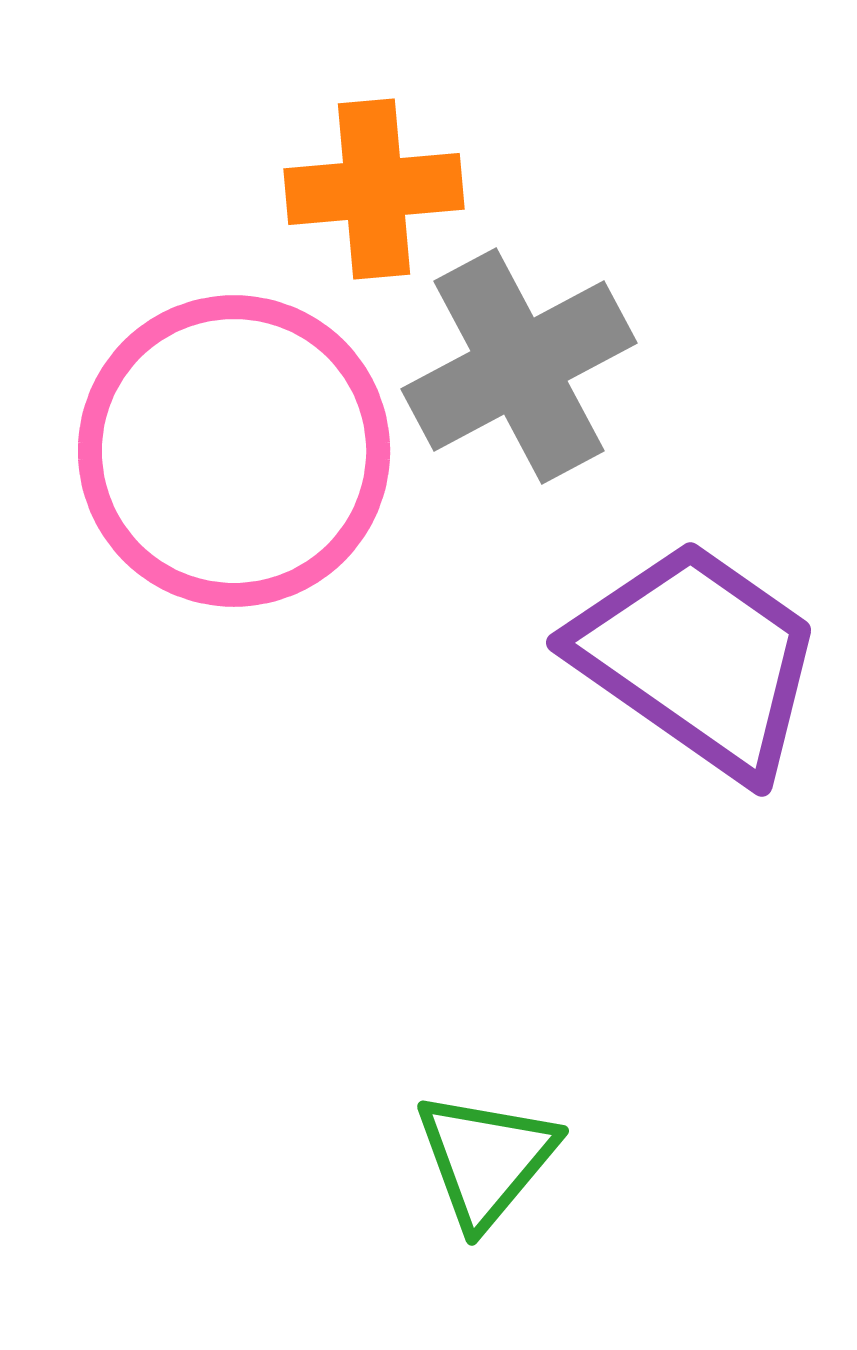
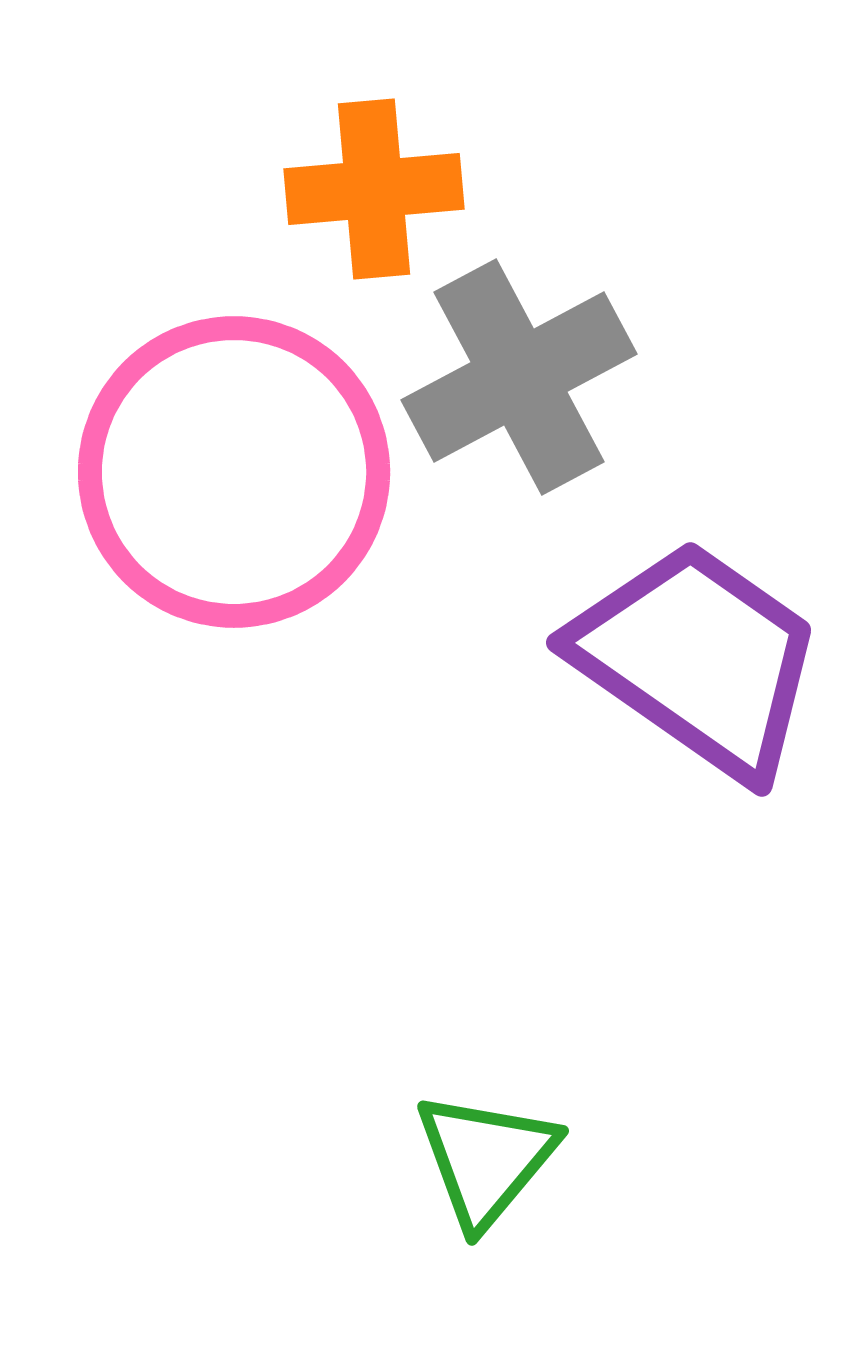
gray cross: moved 11 px down
pink circle: moved 21 px down
